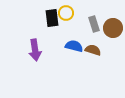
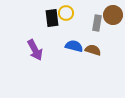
gray rectangle: moved 3 px right, 1 px up; rotated 28 degrees clockwise
brown circle: moved 13 px up
purple arrow: rotated 20 degrees counterclockwise
